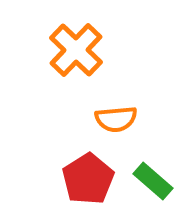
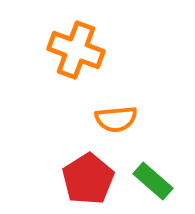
orange cross: rotated 24 degrees counterclockwise
